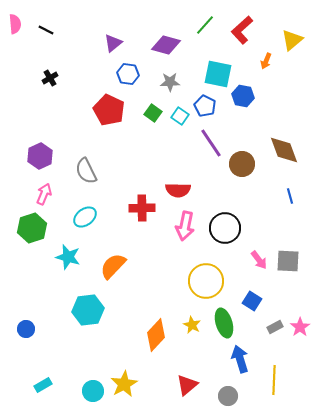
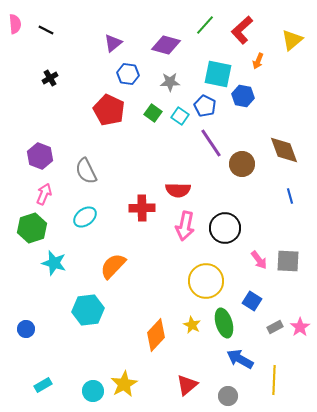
orange arrow at (266, 61): moved 8 px left
purple hexagon at (40, 156): rotated 15 degrees counterclockwise
cyan star at (68, 257): moved 14 px left, 6 px down
blue arrow at (240, 359): rotated 44 degrees counterclockwise
